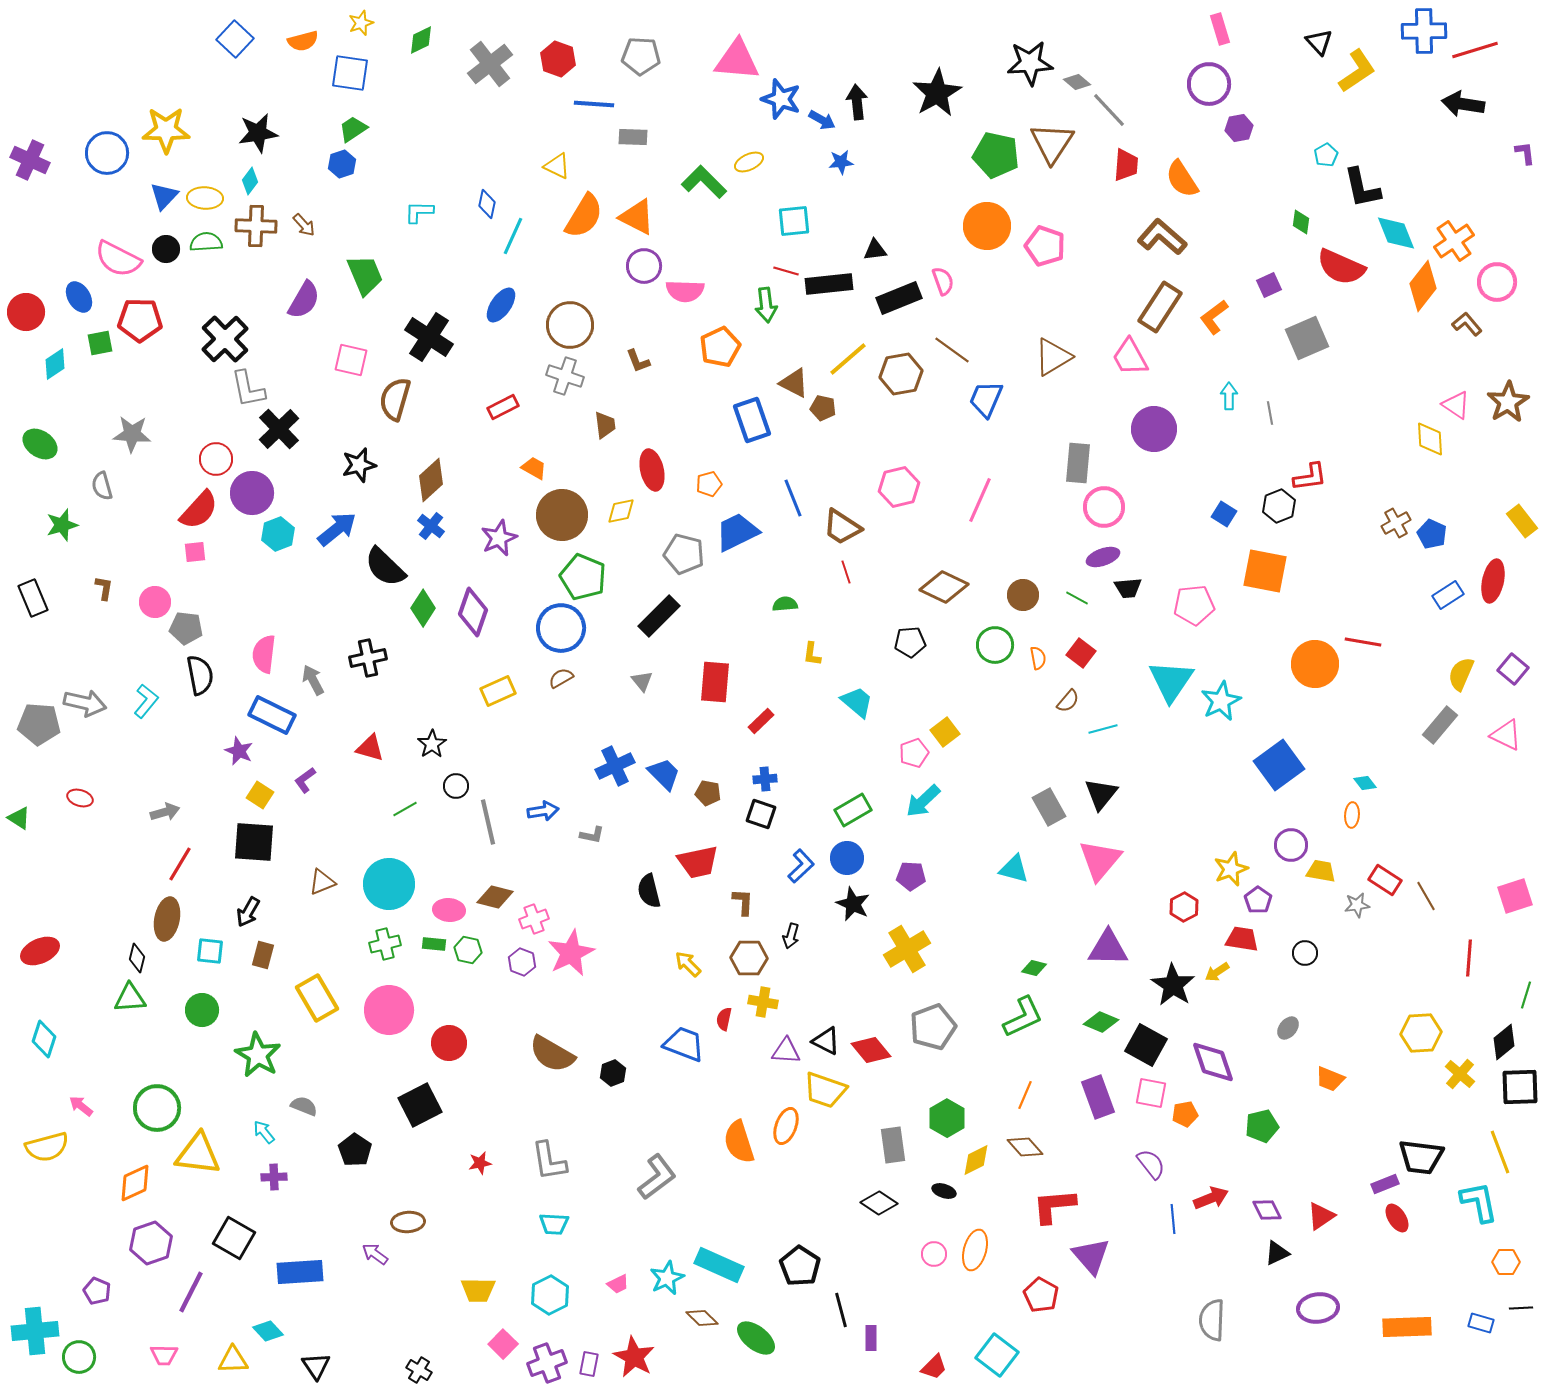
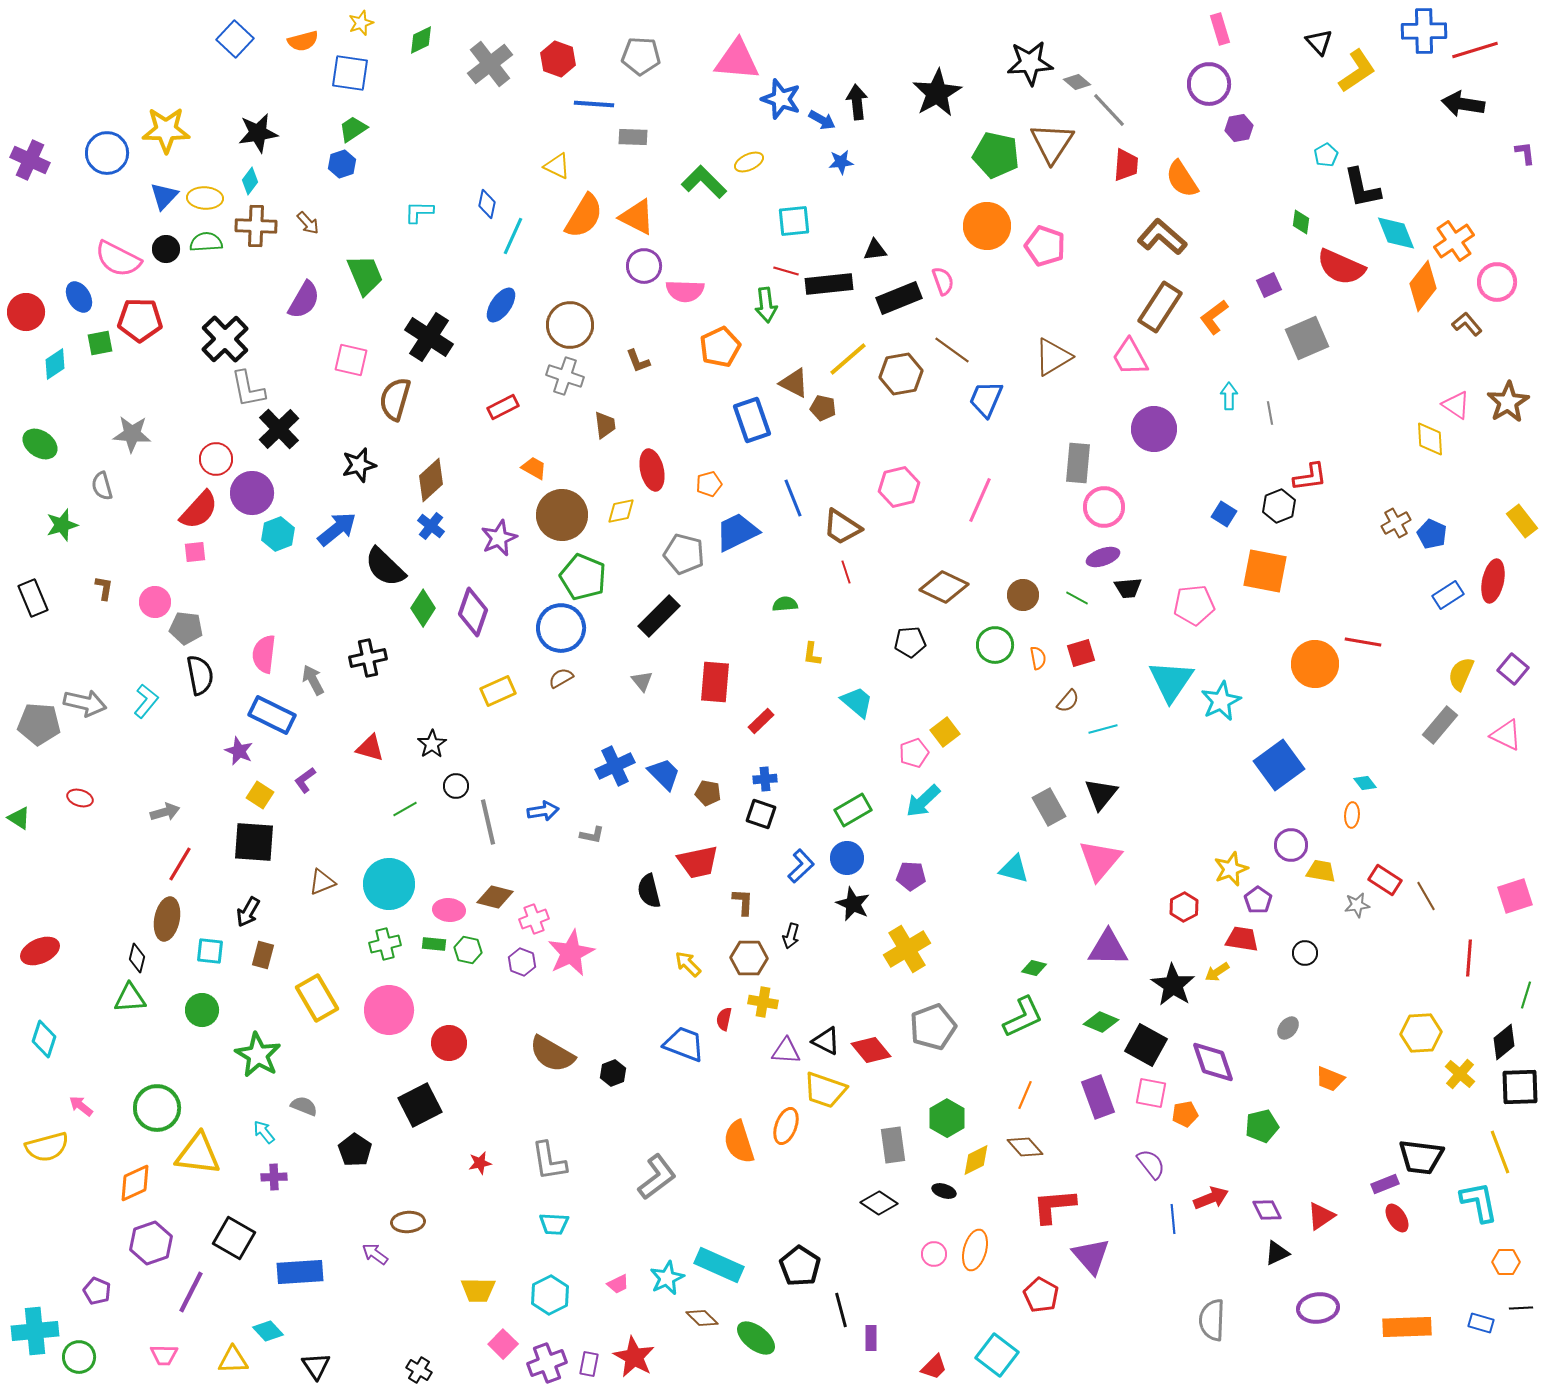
brown arrow at (304, 225): moved 4 px right, 2 px up
red square at (1081, 653): rotated 36 degrees clockwise
